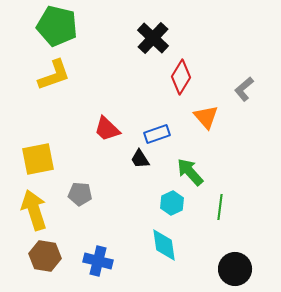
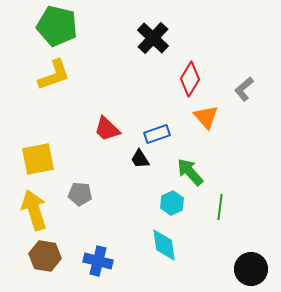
red diamond: moved 9 px right, 2 px down
black circle: moved 16 px right
